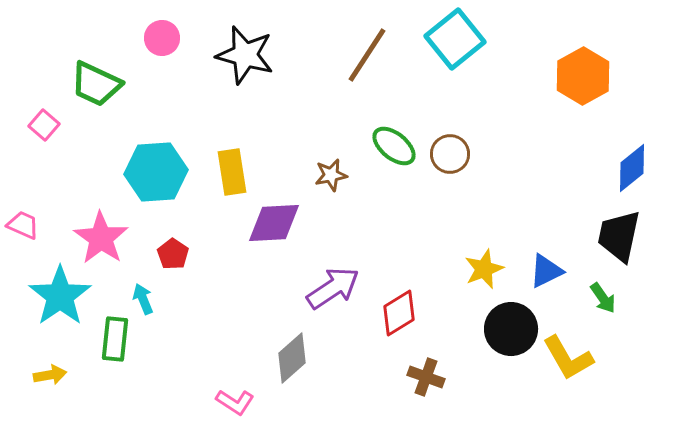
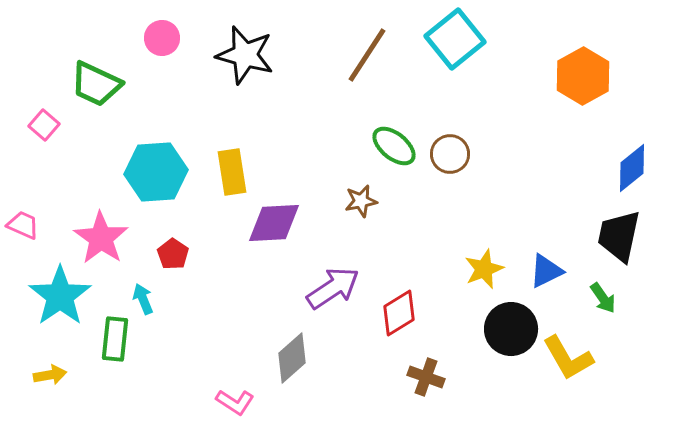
brown star: moved 30 px right, 26 px down
